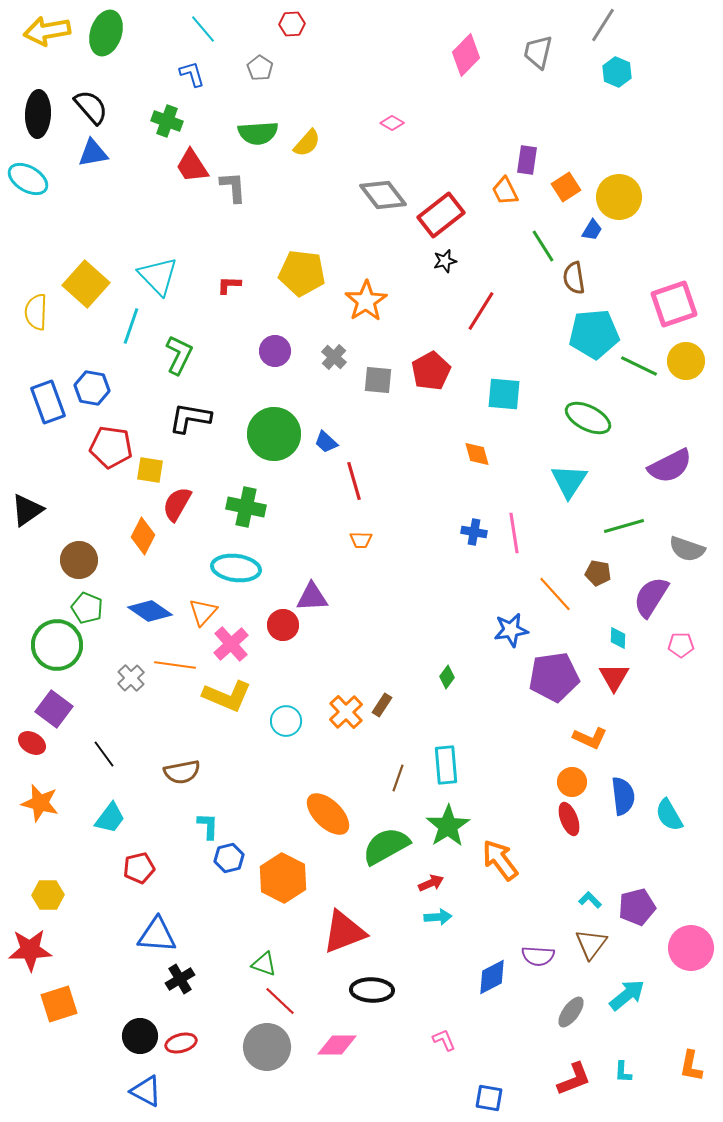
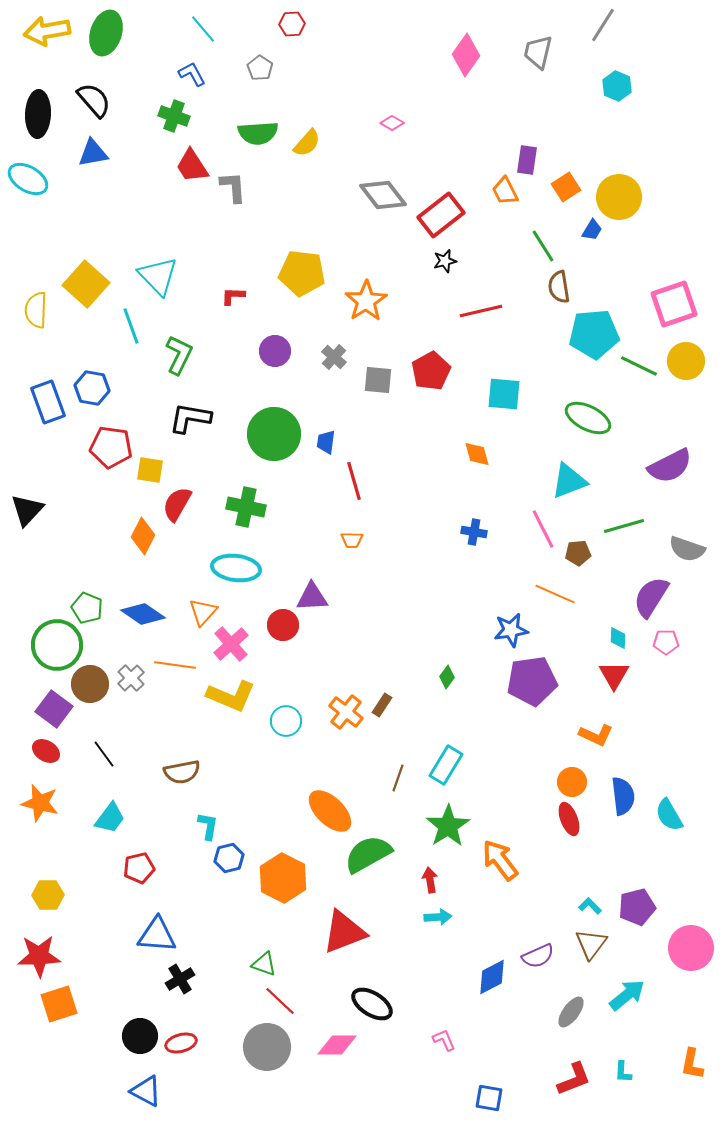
pink diamond at (466, 55): rotated 9 degrees counterclockwise
cyan hexagon at (617, 72): moved 14 px down
blue L-shape at (192, 74): rotated 12 degrees counterclockwise
black semicircle at (91, 107): moved 3 px right, 7 px up
green cross at (167, 121): moved 7 px right, 5 px up
brown semicircle at (574, 278): moved 15 px left, 9 px down
red L-shape at (229, 285): moved 4 px right, 11 px down
red line at (481, 311): rotated 45 degrees clockwise
yellow semicircle at (36, 312): moved 2 px up
cyan line at (131, 326): rotated 39 degrees counterclockwise
blue trapezoid at (326, 442): rotated 55 degrees clockwise
cyan triangle at (569, 481): rotated 36 degrees clockwise
black triangle at (27, 510): rotated 12 degrees counterclockwise
pink line at (514, 533): moved 29 px right, 4 px up; rotated 18 degrees counterclockwise
orange trapezoid at (361, 540): moved 9 px left
brown circle at (79, 560): moved 11 px right, 124 px down
brown pentagon at (598, 573): moved 20 px left, 20 px up; rotated 15 degrees counterclockwise
orange line at (555, 594): rotated 24 degrees counterclockwise
blue diamond at (150, 611): moved 7 px left, 3 px down
pink pentagon at (681, 645): moved 15 px left, 3 px up
purple pentagon at (554, 677): moved 22 px left, 4 px down
red triangle at (614, 677): moved 2 px up
yellow L-shape at (227, 696): moved 4 px right
orange cross at (346, 712): rotated 8 degrees counterclockwise
orange L-shape at (590, 738): moved 6 px right, 3 px up
red ellipse at (32, 743): moved 14 px right, 8 px down
cyan rectangle at (446, 765): rotated 36 degrees clockwise
orange ellipse at (328, 814): moved 2 px right, 3 px up
cyan L-shape at (208, 826): rotated 8 degrees clockwise
green semicircle at (386, 846): moved 18 px left, 8 px down
red arrow at (431, 883): moved 1 px left, 3 px up; rotated 75 degrees counterclockwise
cyan L-shape at (590, 900): moved 6 px down
red star at (30, 950): moved 9 px right, 6 px down
purple semicircle at (538, 956): rotated 28 degrees counterclockwise
black ellipse at (372, 990): moved 14 px down; rotated 30 degrees clockwise
orange L-shape at (691, 1066): moved 1 px right, 2 px up
